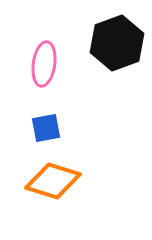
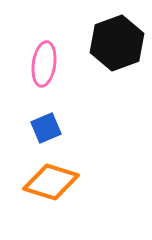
blue square: rotated 12 degrees counterclockwise
orange diamond: moved 2 px left, 1 px down
